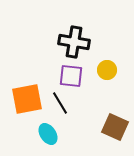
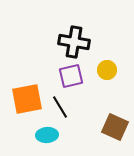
purple square: rotated 20 degrees counterclockwise
black line: moved 4 px down
cyan ellipse: moved 1 px left, 1 px down; rotated 60 degrees counterclockwise
